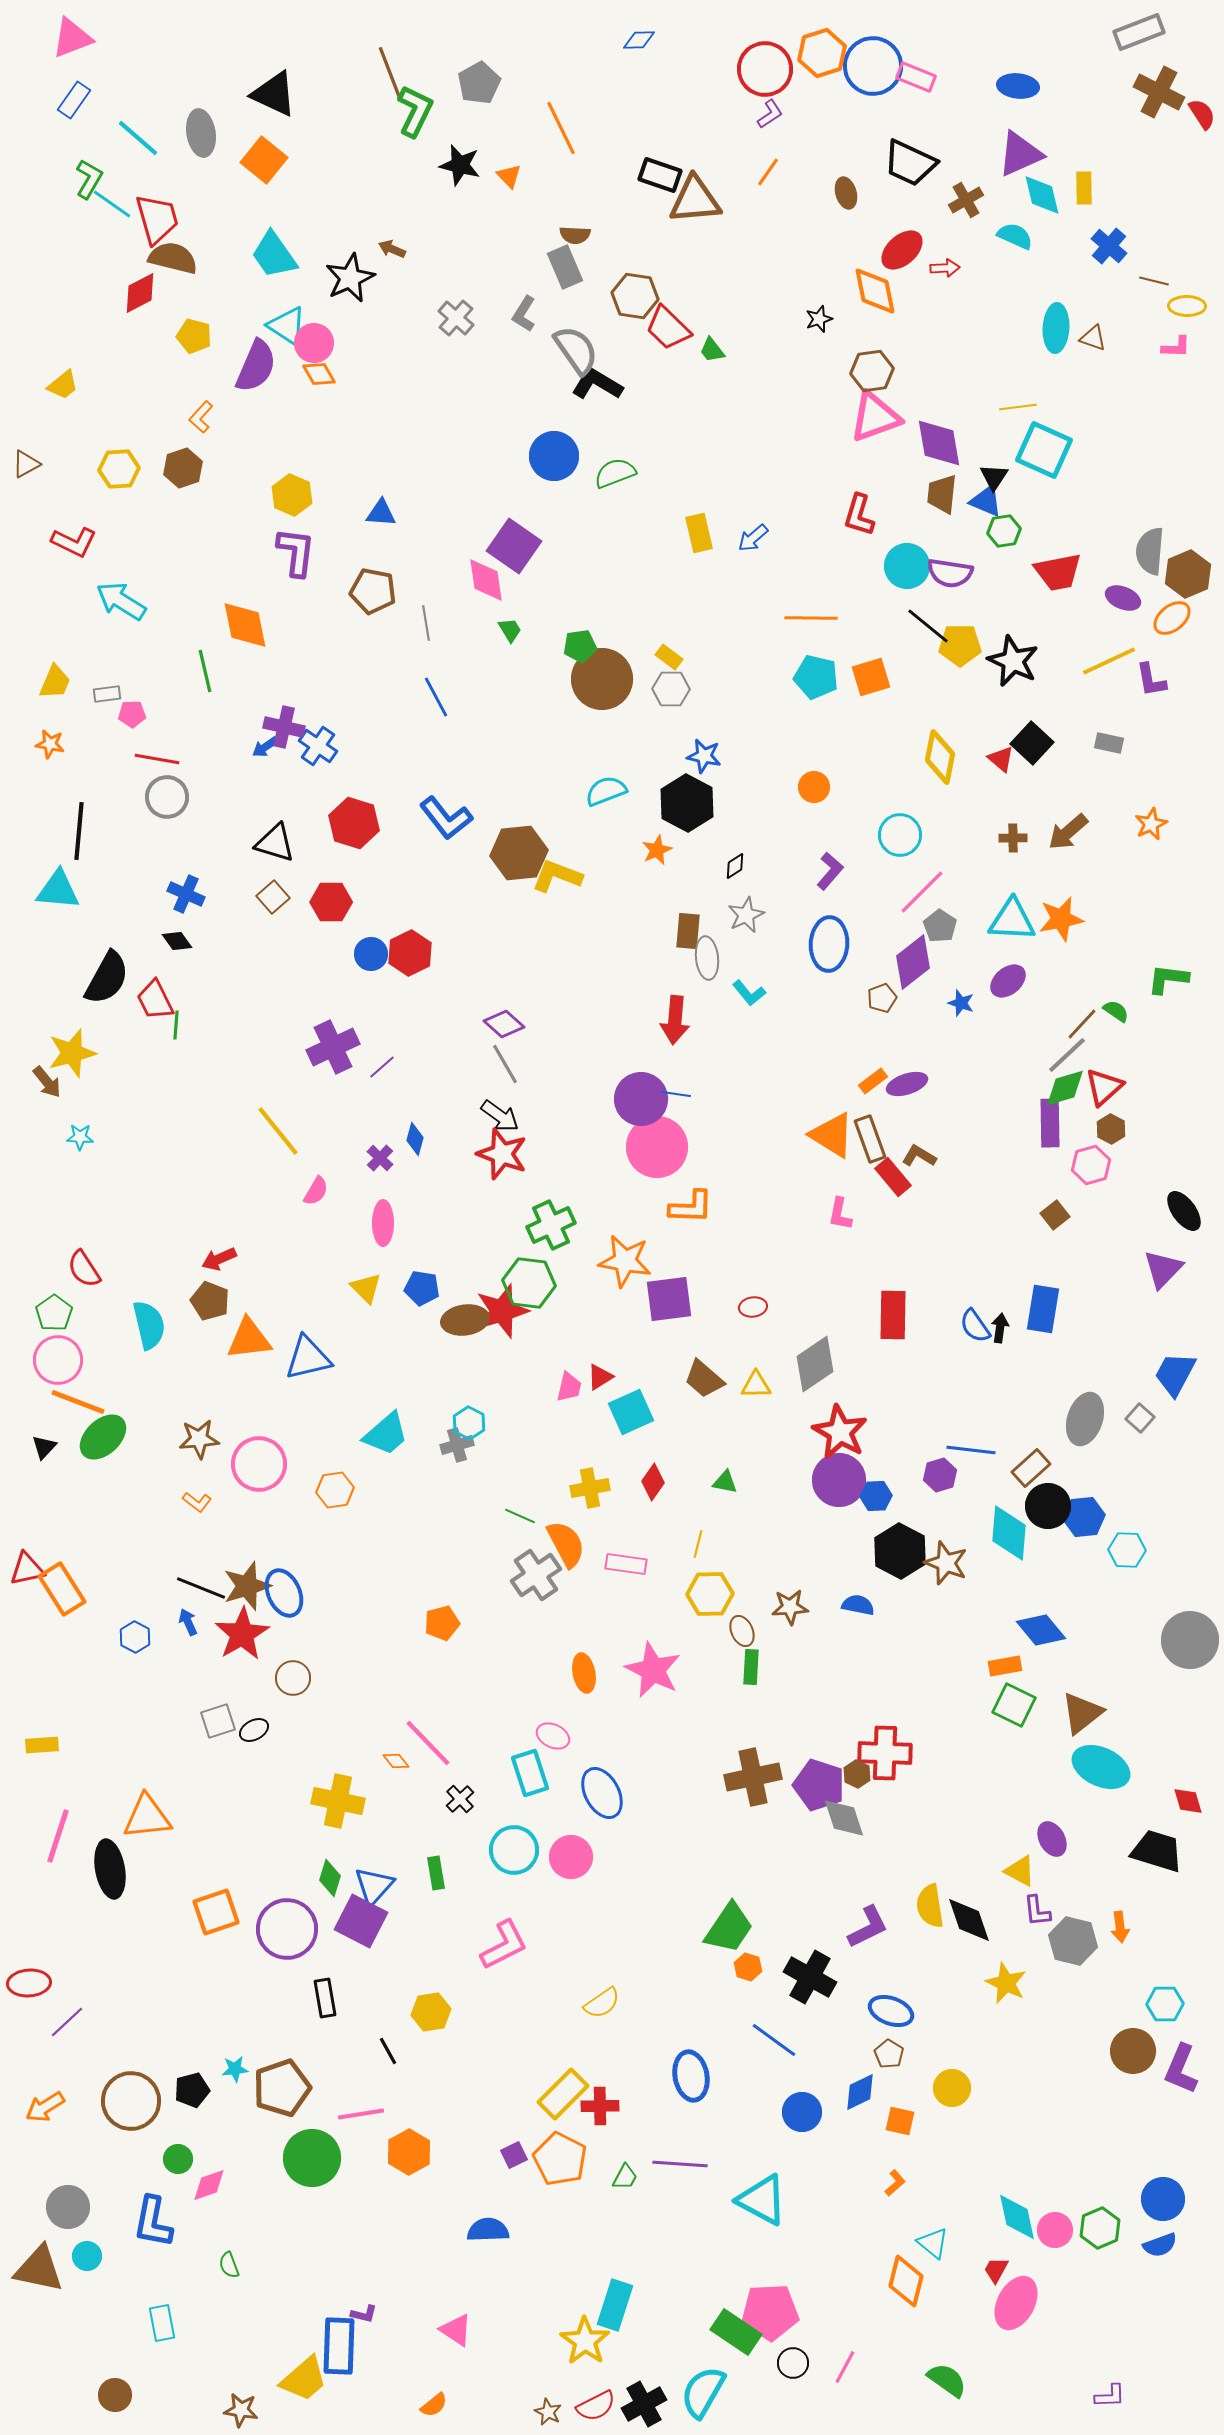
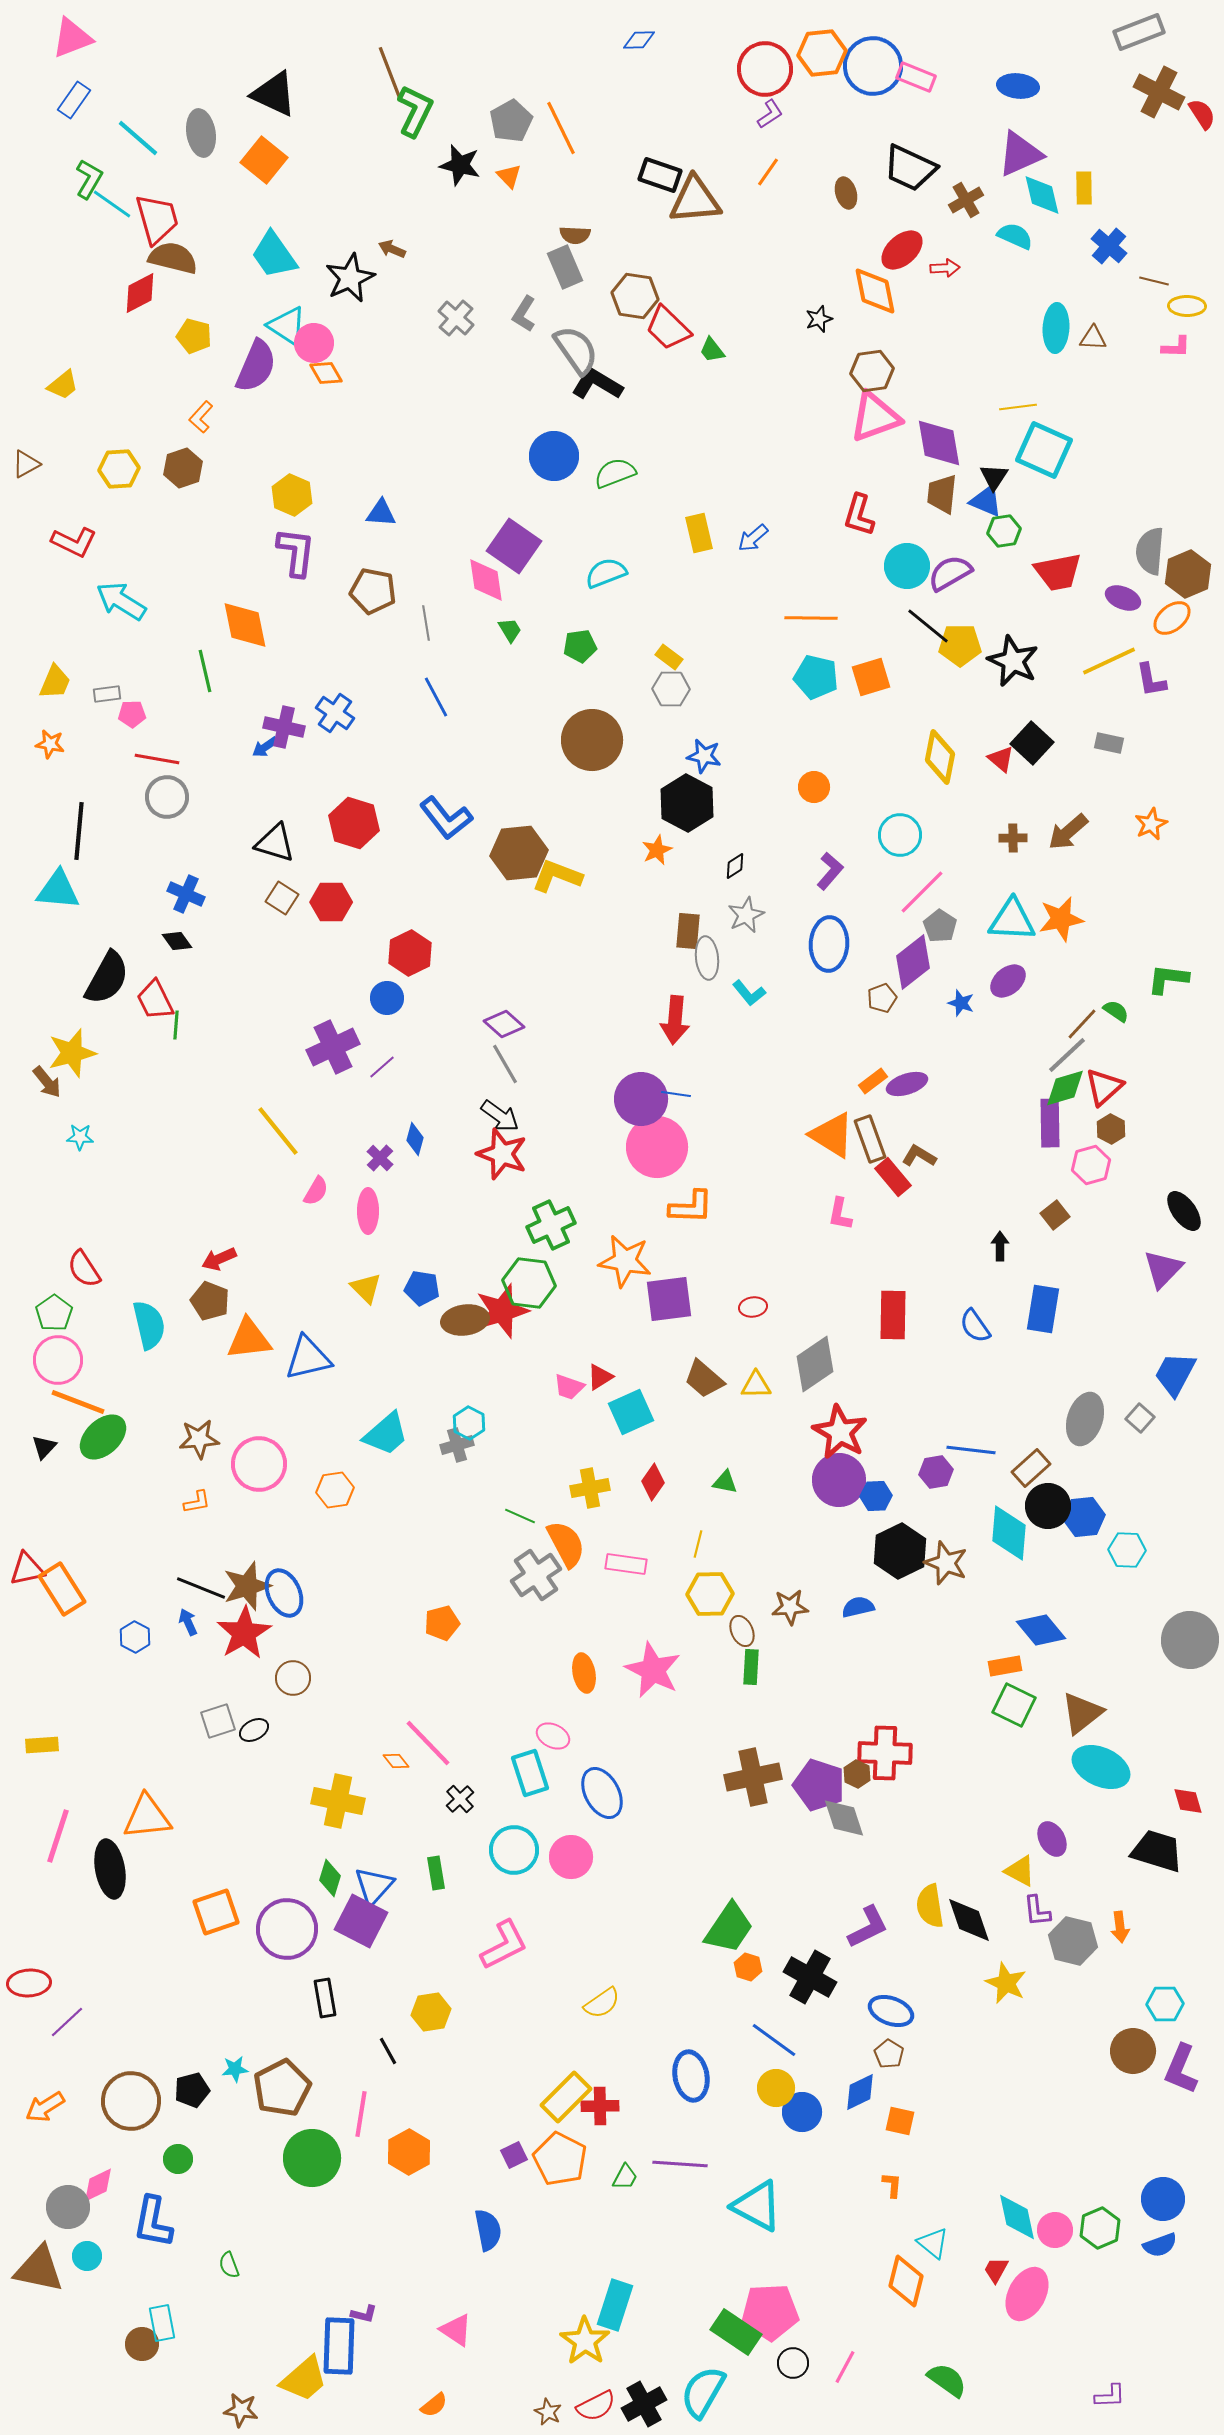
orange hexagon at (822, 53): rotated 12 degrees clockwise
gray pentagon at (479, 83): moved 32 px right, 38 px down
black trapezoid at (910, 163): moved 5 px down
brown triangle at (1093, 338): rotated 16 degrees counterclockwise
orange diamond at (319, 374): moved 7 px right, 1 px up
purple semicircle at (950, 573): rotated 141 degrees clockwise
brown circle at (602, 679): moved 10 px left, 61 px down
blue cross at (318, 746): moved 17 px right, 33 px up
cyan semicircle at (606, 791): moved 218 px up
brown square at (273, 897): moved 9 px right, 1 px down; rotated 16 degrees counterclockwise
blue circle at (371, 954): moved 16 px right, 44 px down
pink ellipse at (383, 1223): moved 15 px left, 12 px up
black arrow at (1000, 1328): moved 82 px up; rotated 8 degrees counterclockwise
pink trapezoid at (569, 1387): rotated 96 degrees clockwise
purple hexagon at (940, 1475): moved 4 px left, 3 px up; rotated 8 degrees clockwise
orange L-shape at (197, 1502): rotated 48 degrees counterclockwise
black hexagon at (900, 1551): rotated 6 degrees clockwise
blue semicircle at (858, 1605): moved 2 px down; rotated 24 degrees counterclockwise
red star at (242, 1634): moved 2 px right, 1 px up
brown pentagon at (282, 2088): rotated 8 degrees counterclockwise
yellow circle at (952, 2088): moved 176 px left
yellow rectangle at (563, 2094): moved 3 px right, 3 px down
pink line at (361, 2114): rotated 72 degrees counterclockwise
orange L-shape at (895, 2183): moved 3 px left, 2 px down; rotated 44 degrees counterclockwise
pink diamond at (209, 2185): moved 111 px left; rotated 6 degrees counterclockwise
cyan triangle at (762, 2200): moved 5 px left, 6 px down
blue semicircle at (488, 2230): rotated 81 degrees clockwise
pink ellipse at (1016, 2303): moved 11 px right, 9 px up
brown circle at (115, 2395): moved 27 px right, 51 px up
